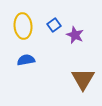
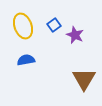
yellow ellipse: rotated 15 degrees counterclockwise
brown triangle: moved 1 px right
